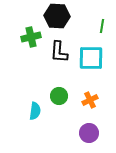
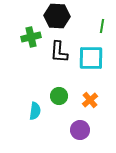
orange cross: rotated 14 degrees counterclockwise
purple circle: moved 9 px left, 3 px up
